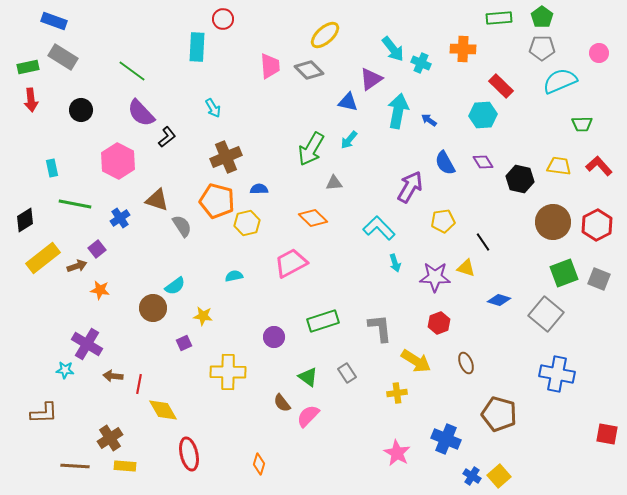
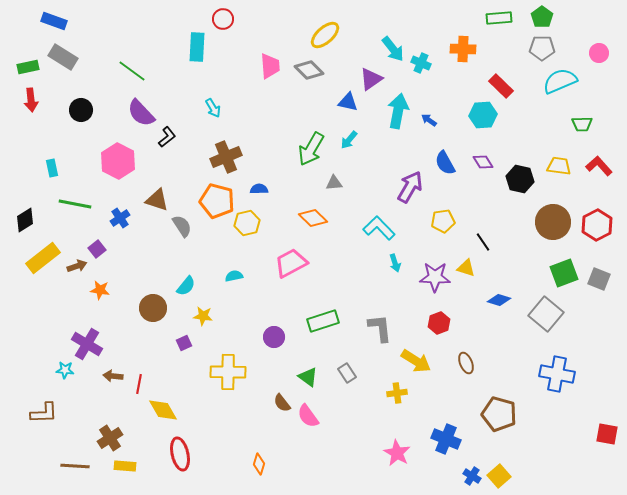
cyan semicircle at (175, 286): moved 11 px right; rotated 15 degrees counterclockwise
pink semicircle at (308, 416): rotated 80 degrees counterclockwise
red ellipse at (189, 454): moved 9 px left
